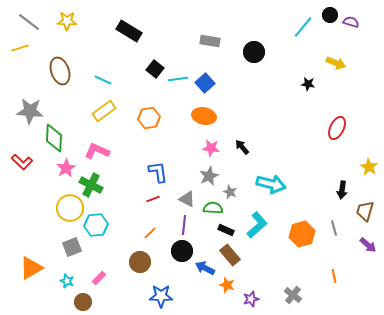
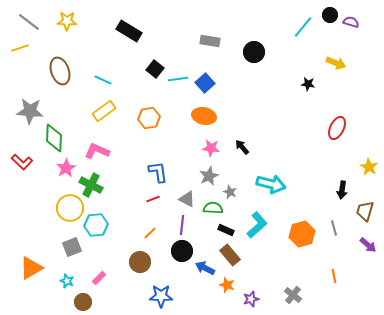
purple line at (184, 225): moved 2 px left
